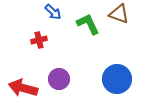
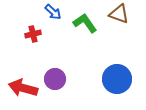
green L-shape: moved 3 px left, 1 px up; rotated 10 degrees counterclockwise
red cross: moved 6 px left, 6 px up
purple circle: moved 4 px left
